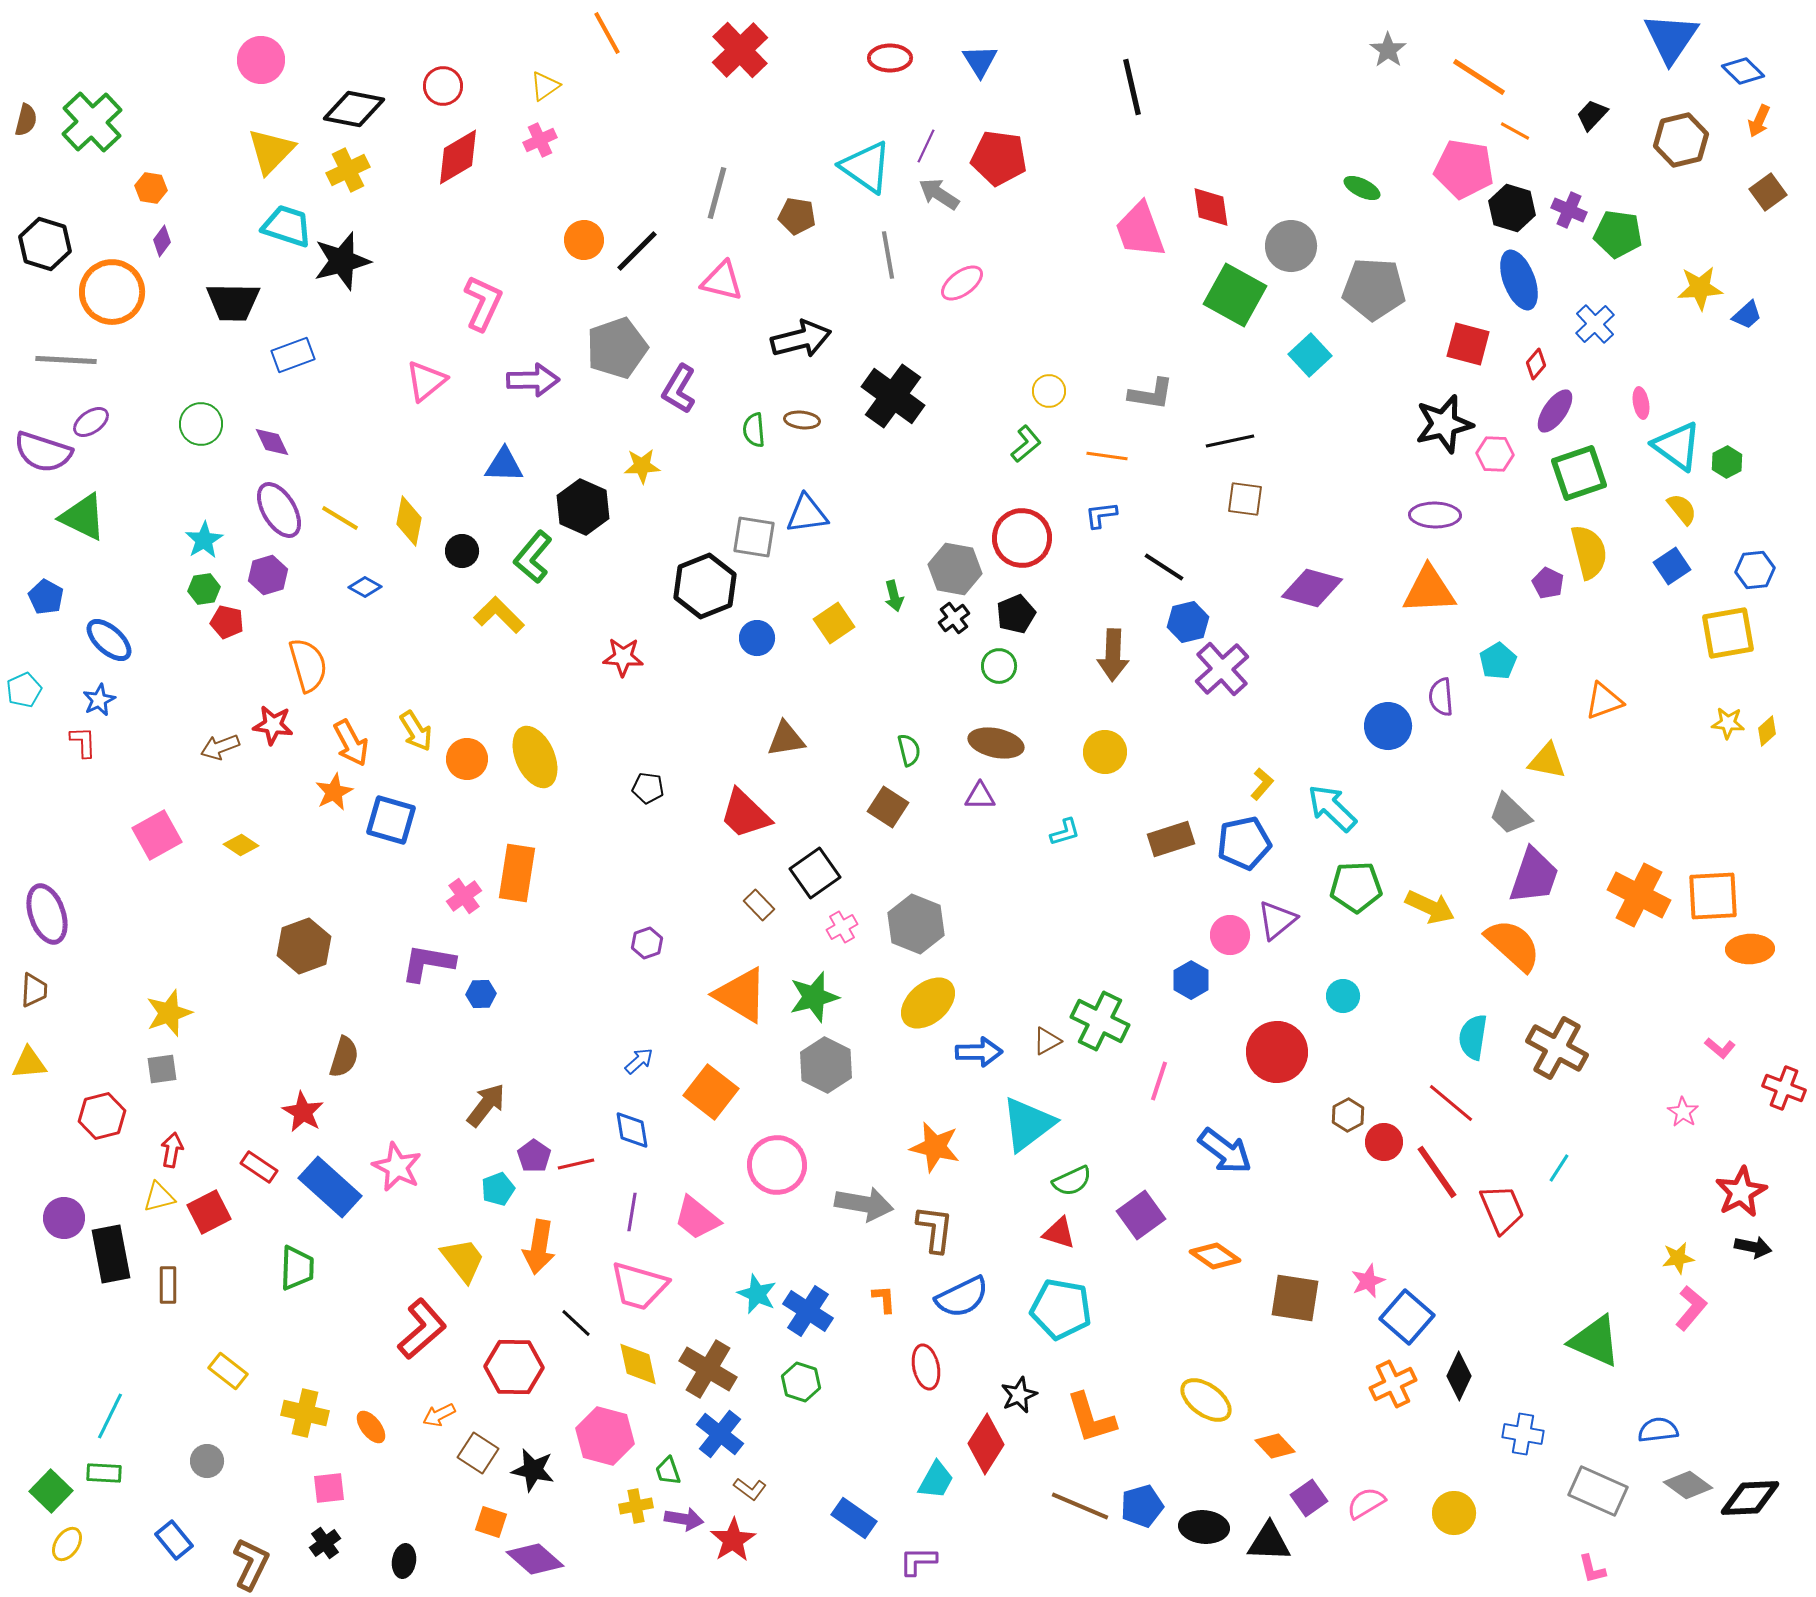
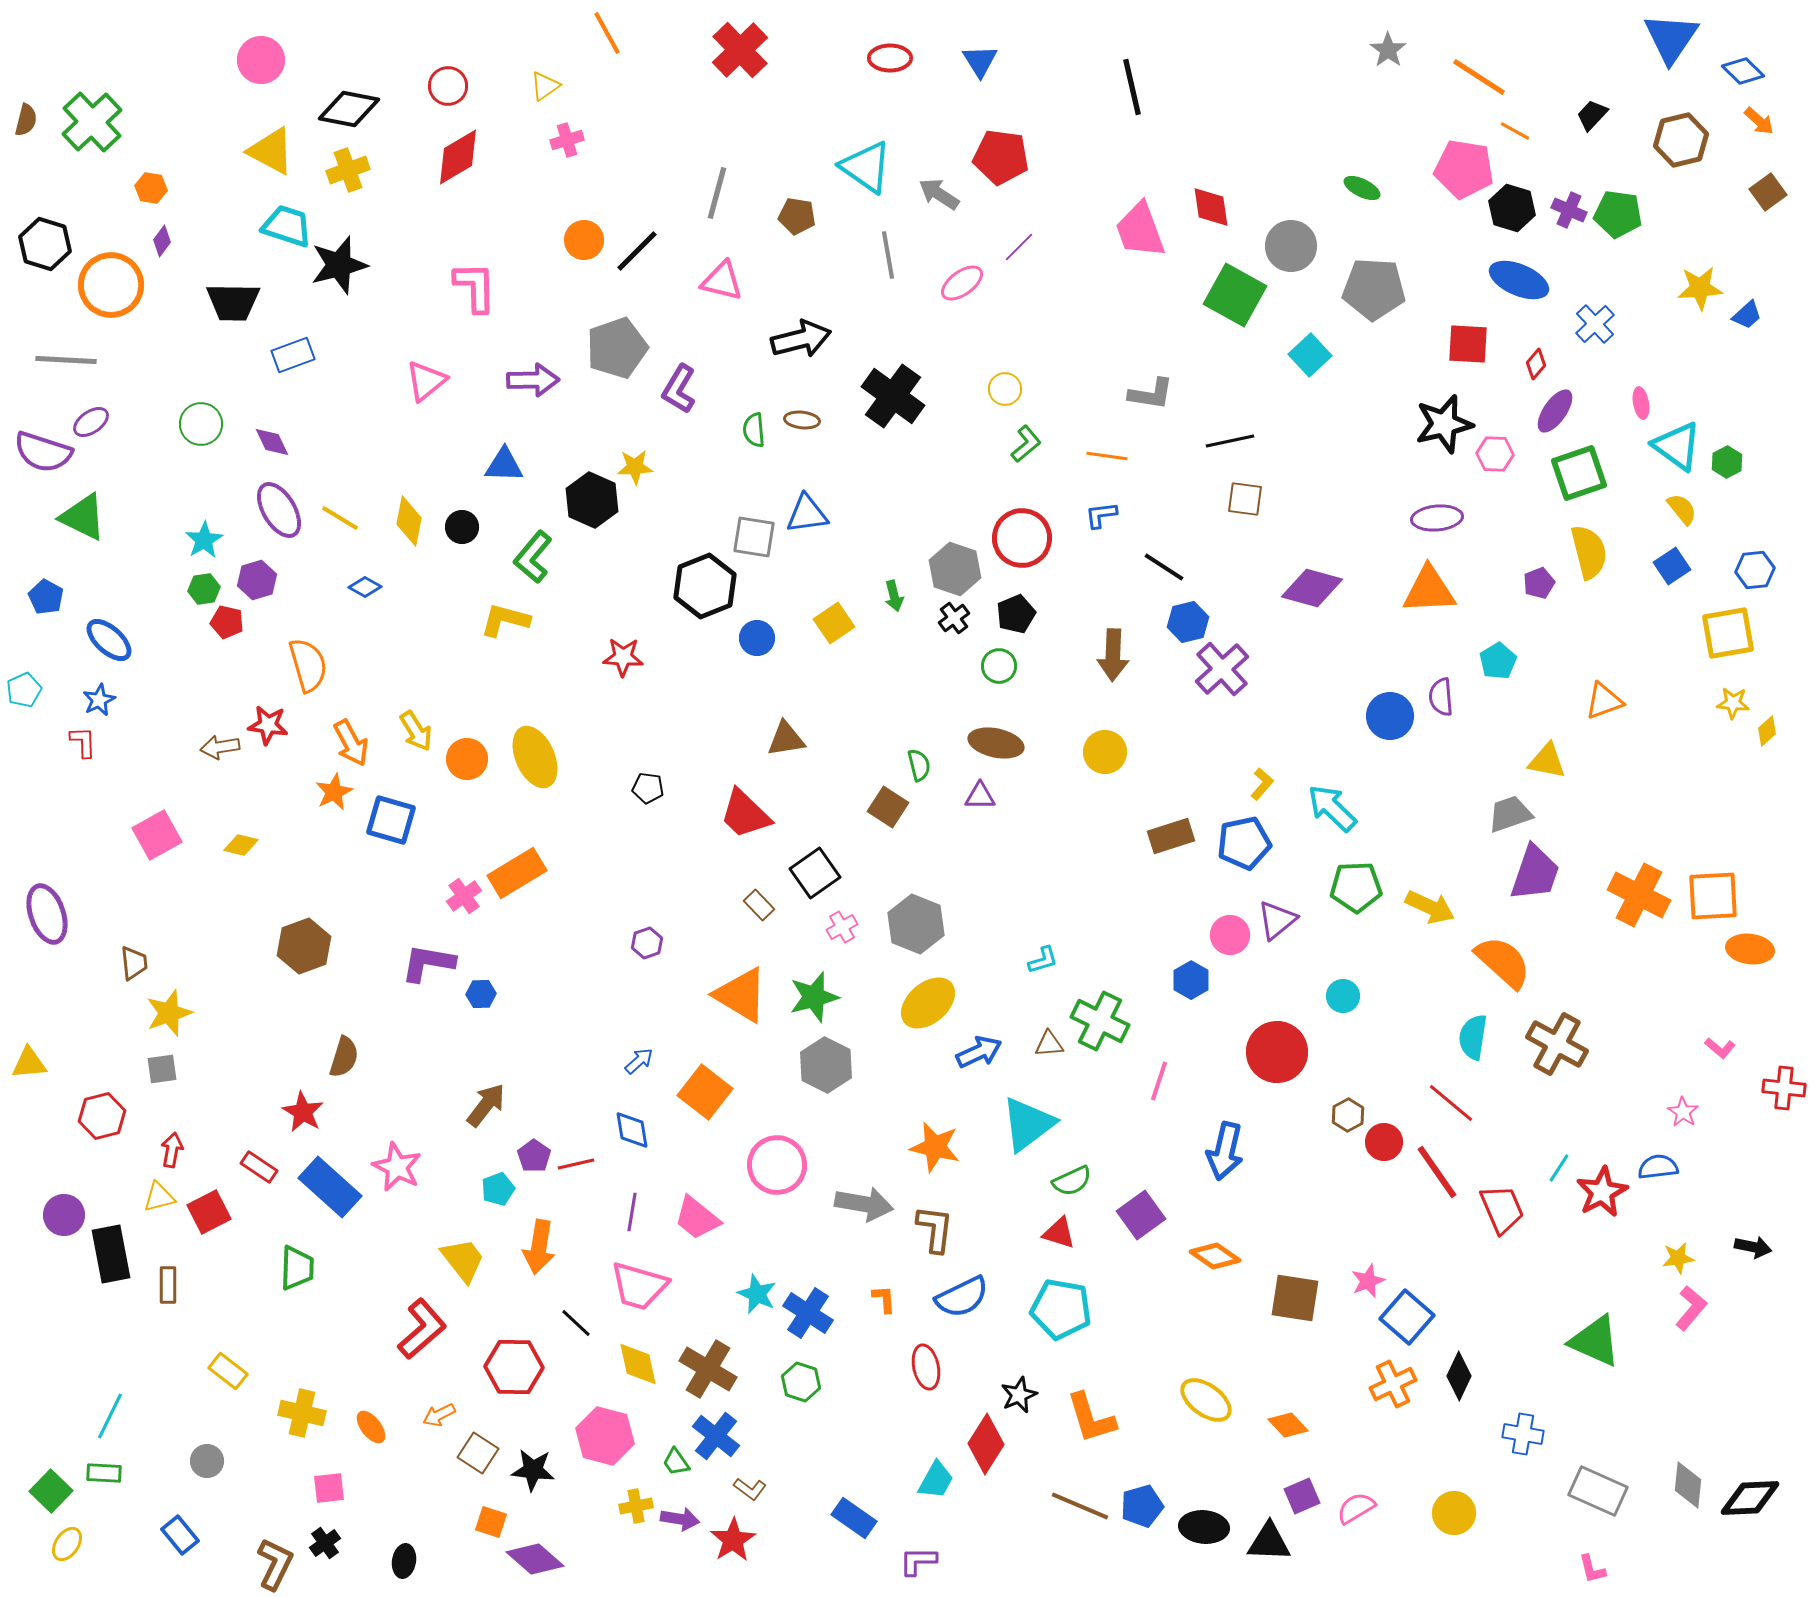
red circle at (443, 86): moved 5 px right
black diamond at (354, 109): moved 5 px left
orange arrow at (1759, 121): rotated 72 degrees counterclockwise
pink cross at (540, 140): moved 27 px right; rotated 8 degrees clockwise
purple line at (926, 146): moved 93 px right, 101 px down; rotated 20 degrees clockwise
yellow triangle at (271, 151): rotated 46 degrees counterclockwise
red pentagon at (999, 158): moved 2 px right, 1 px up
yellow cross at (348, 170): rotated 6 degrees clockwise
green pentagon at (1618, 234): moved 20 px up
black star at (342, 261): moved 3 px left, 4 px down
blue ellipse at (1519, 280): rotated 46 degrees counterclockwise
orange circle at (112, 292): moved 1 px left, 7 px up
pink L-shape at (483, 303): moved 8 px left, 16 px up; rotated 26 degrees counterclockwise
red square at (1468, 344): rotated 12 degrees counterclockwise
yellow circle at (1049, 391): moved 44 px left, 2 px up
yellow star at (642, 466): moved 7 px left, 1 px down
black hexagon at (583, 507): moved 9 px right, 7 px up
purple ellipse at (1435, 515): moved 2 px right, 3 px down; rotated 6 degrees counterclockwise
black circle at (462, 551): moved 24 px up
gray hexagon at (955, 569): rotated 9 degrees clockwise
purple hexagon at (268, 575): moved 11 px left, 5 px down
purple pentagon at (1548, 583): moved 9 px left; rotated 24 degrees clockwise
yellow L-shape at (499, 615): moved 6 px right, 5 px down; rotated 30 degrees counterclockwise
yellow star at (1728, 723): moved 5 px right, 20 px up
red star at (273, 725): moved 5 px left
blue circle at (1388, 726): moved 2 px right, 10 px up
brown arrow at (220, 747): rotated 12 degrees clockwise
green semicircle at (909, 750): moved 10 px right, 15 px down
gray trapezoid at (1510, 814): rotated 117 degrees clockwise
cyan L-shape at (1065, 832): moved 22 px left, 128 px down
brown rectangle at (1171, 839): moved 3 px up
yellow diamond at (241, 845): rotated 20 degrees counterclockwise
orange rectangle at (517, 873): rotated 50 degrees clockwise
purple trapezoid at (1534, 876): moved 1 px right, 3 px up
orange semicircle at (1513, 945): moved 10 px left, 17 px down
orange ellipse at (1750, 949): rotated 9 degrees clockwise
brown trapezoid at (34, 990): moved 100 px right, 27 px up; rotated 9 degrees counterclockwise
brown triangle at (1047, 1041): moved 2 px right, 3 px down; rotated 24 degrees clockwise
brown cross at (1557, 1048): moved 4 px up
blue arrow at (979, 1052): rotated 24 degrees counterclockwise
red cross at (1784, 1088): rotated 15 degrees counterclockwise
orange square at (711, 1092): moved 6 px left
blue arrow at (1225, 1151): rotated 66 degrees clockwise
red star at (1741, 1192): moved 139 px left
purple circle at (64, 1218): moved 3 px up
blue cross at (808, 1311): moved 2 px down
yellow cross at (305, 1413): moved 3 px left
blue semicircle at (1658, 1430): moved 263 px up
blue cross at (720, 1434): moved 4 px left, 2 px down
orange diamond at (1275, 1446): moved 13 px right, 21 px up
black star at (533, 1470): rotated 6 degrees counterclockwise
green trapezoid at (668, 1471): moved 8 px right, 9 px up; rotated 16 degrees counterclockwise
gray diamond at (1688, 1485): rotated 60 degrees clockwise
purple square at (1309, 1498): moved 7 px left, 2 px up; rotated 12 degrees clockwise
pink semicircle at (1366, 1503): moved 10 px left, 5 px down
purple arrow at (684, 1519): moved 4 px left
blue rectangle at (174, 1540): moved 6 px right, 5 px up
brown L-shape at (251, 1564): moved 24 px right
